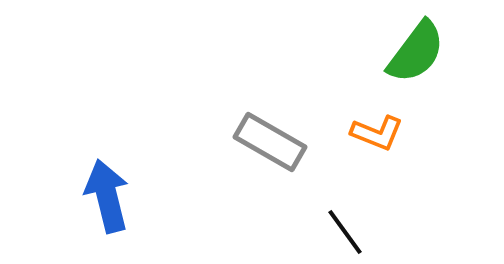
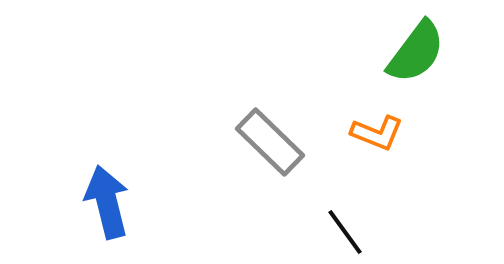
gray rectangle: rotated 14 degrees clockwise
blue arrow: moved 6 px down
